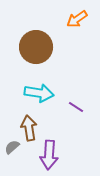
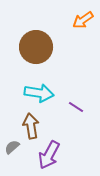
orange arrow: moved 6 px right, 1 px down
brown arrow: moved 2 px right, 2 px up
purple arrow: rotated 24 degrees clockwise
